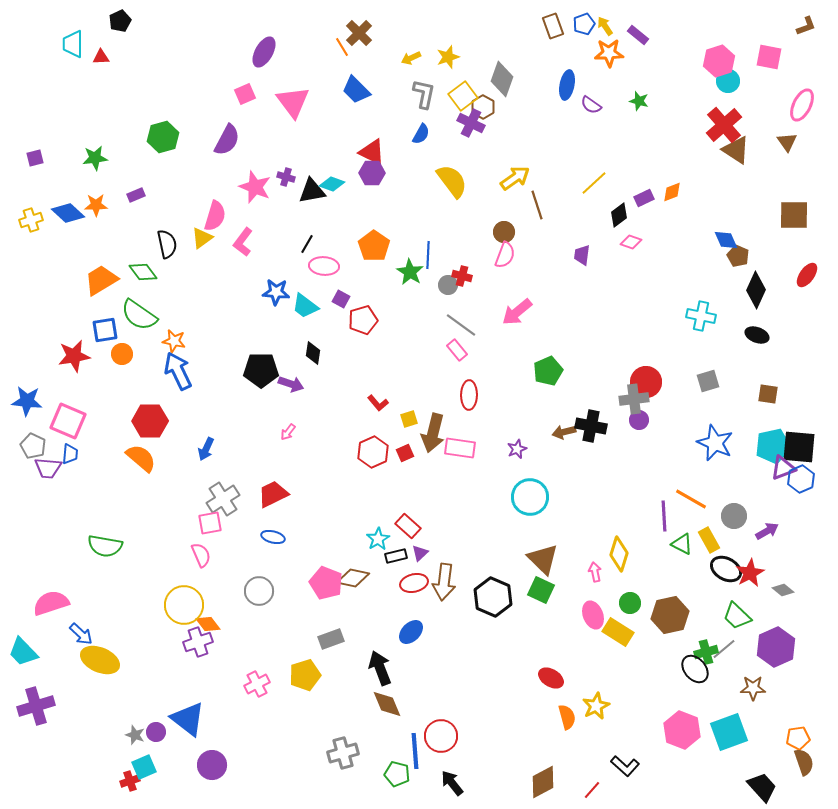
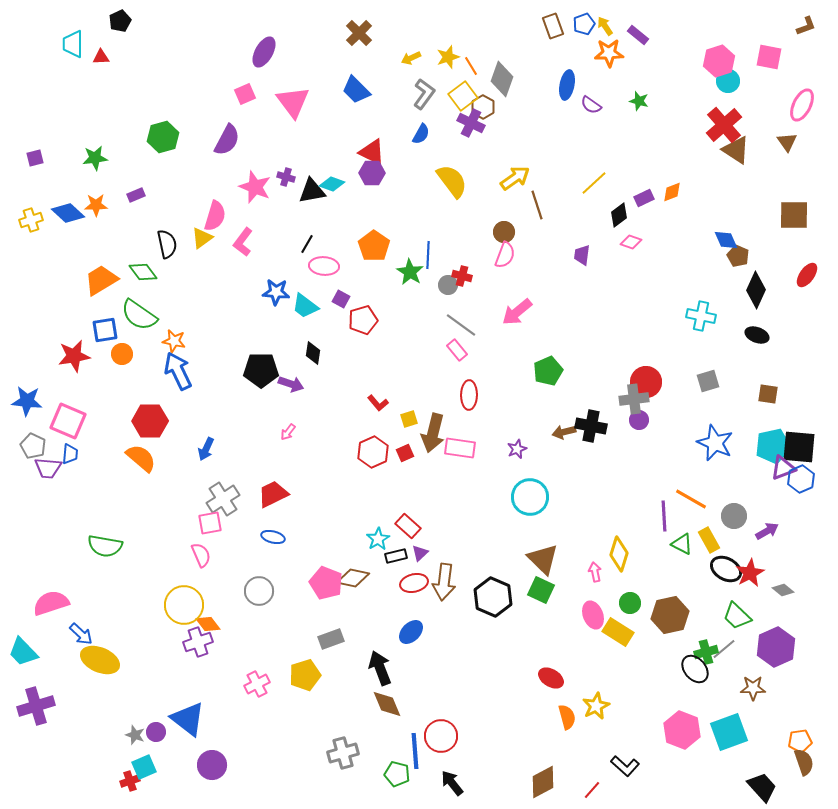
orange line at (342, 47): moved 129 px right, 19 px down
gray L-shape at (424, 94): rotated 24 degrees clockwise
orange pentagon at (798, 738): moved 2 px right, 3 px down
